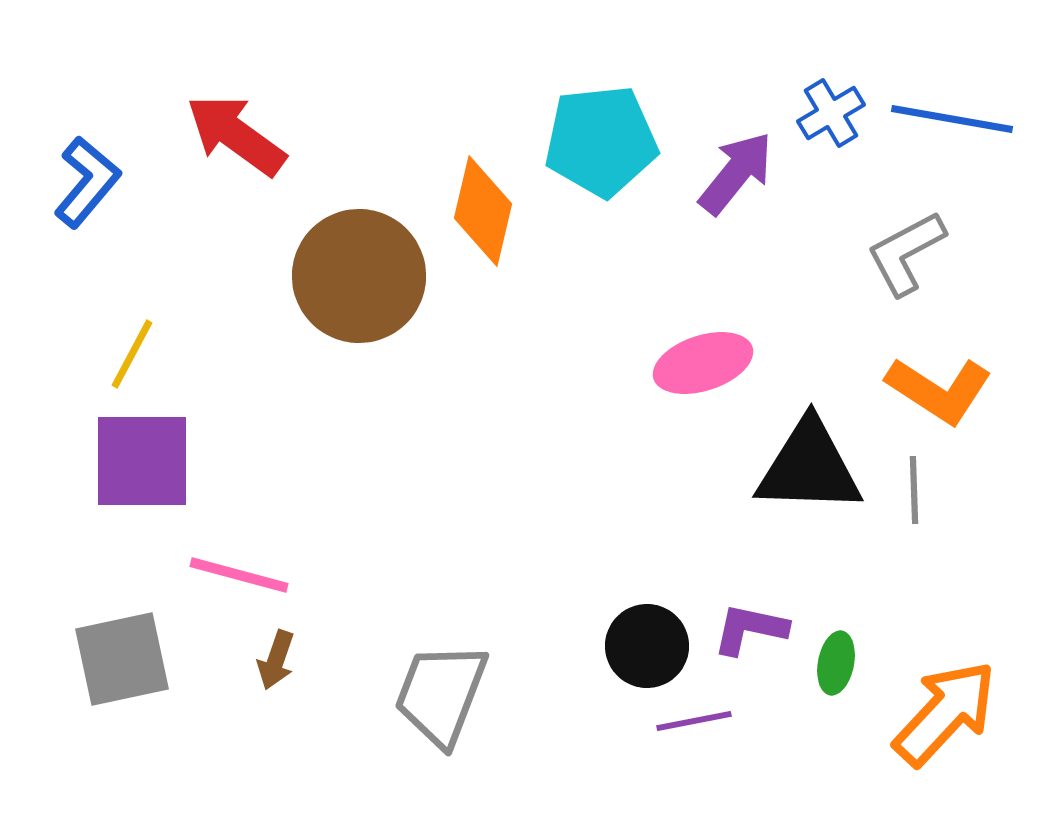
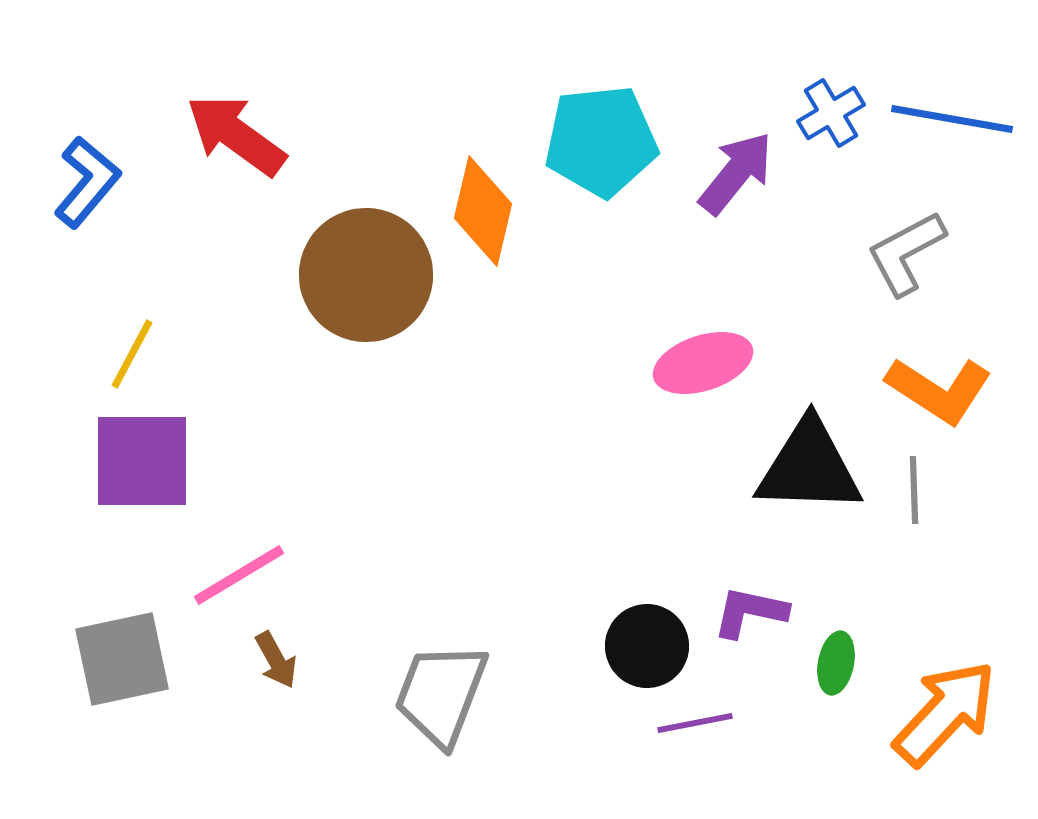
brown circle: moved 7 px right, 1 px up
pink line: rotated 46 degrees counterclockwise
purple L-shape: moved 17 px up
brown arrow: rotated 48 degrees counterclockwise
purple line: moved 1 px right, 2 px down
